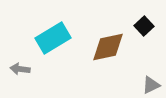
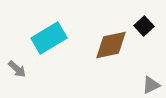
cyan rectangle: moved 4 px left
brown diamond: moved 3 px right, 2 px up
gray arrow: moved 3 px left; rotated 144 degrees counterclockwise
